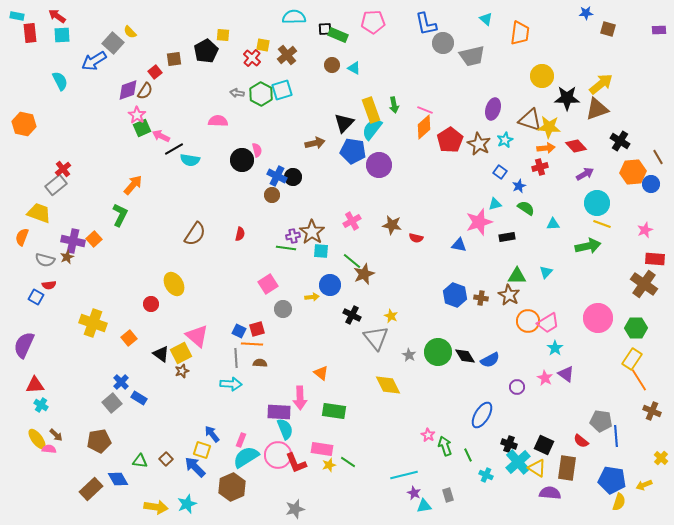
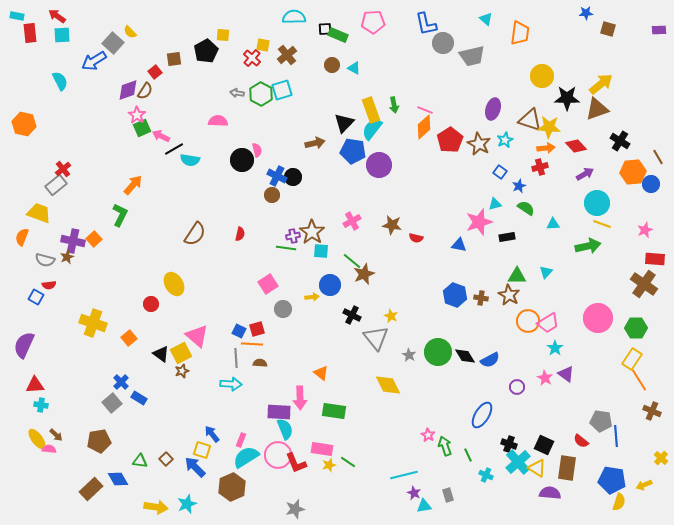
cyan cross at (41, 405): rotated 24 degrees counterclockwise
